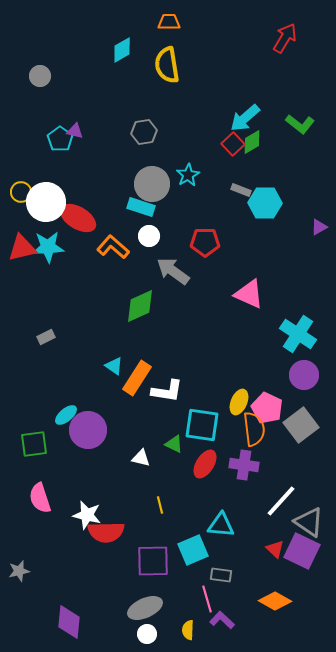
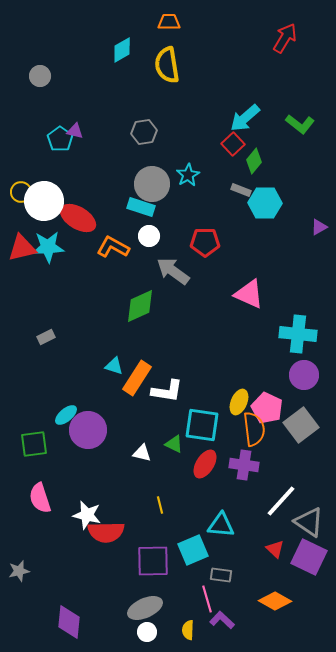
green diamond at (252, 142): moved 2 px right, 19 px down; rotated 20 degrees counterclockwise
white circle at (46, 202): moved 2 px left, 1 px up
orange L-shape at (113, 247): rotated 12 degrees counterclockwise
cyan cross at (298, 334): rotated 27 degrees counterclockwise
cyan triangle at (114, 366): rotated 18 degrees counterclockwise
white triangle at (141, 458): moved 1 px right, 5 px up
purple square at (302, 551): moved 7 px right, 6 px down
white circle at (147, 634): moved 2 px up
